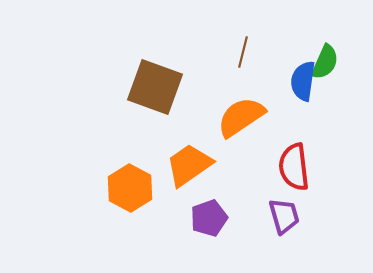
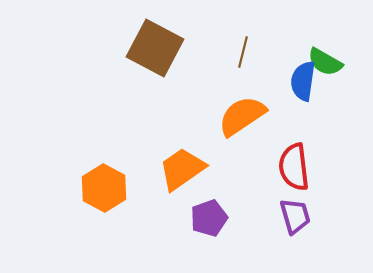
green semicircle: rotated 96 degrees clockwise
brown square: moved 39 px up; rotated 8 degrees clockwise
orange semicircle: moved 1 px right, 1 px up
orange trapezoid: moved 7 px left, 4 px down
orange hexagon: moved 26 px left
purple trapezoid: moved 11 px right
